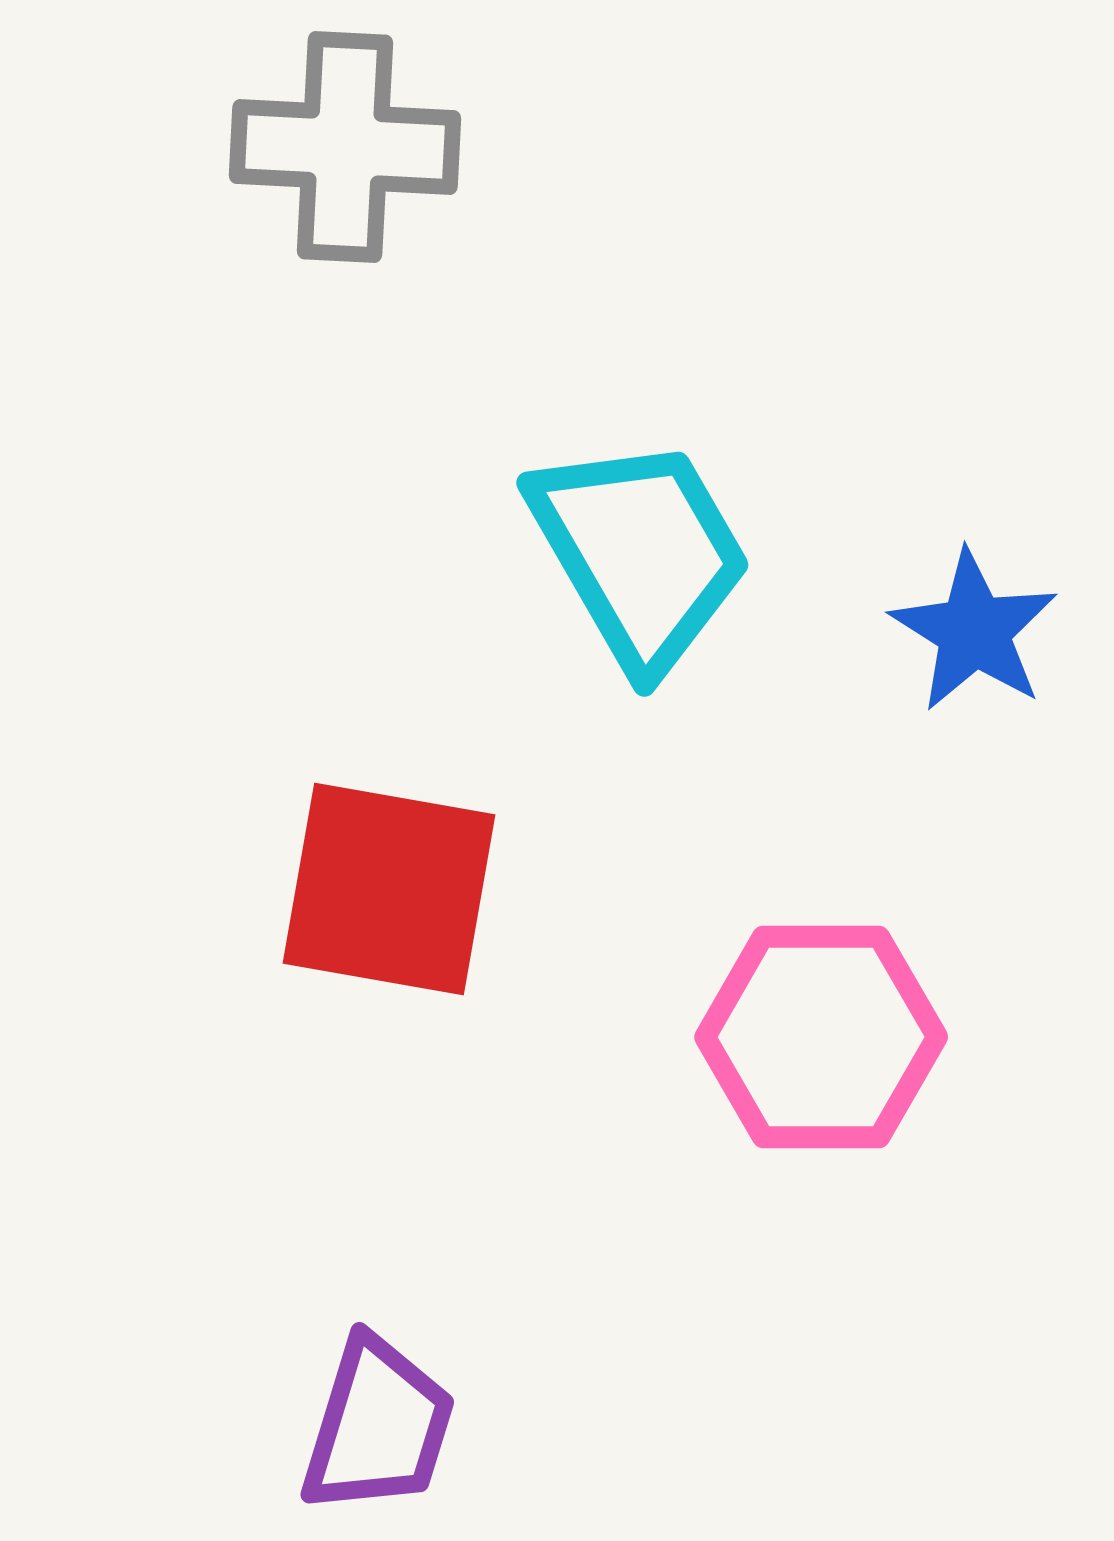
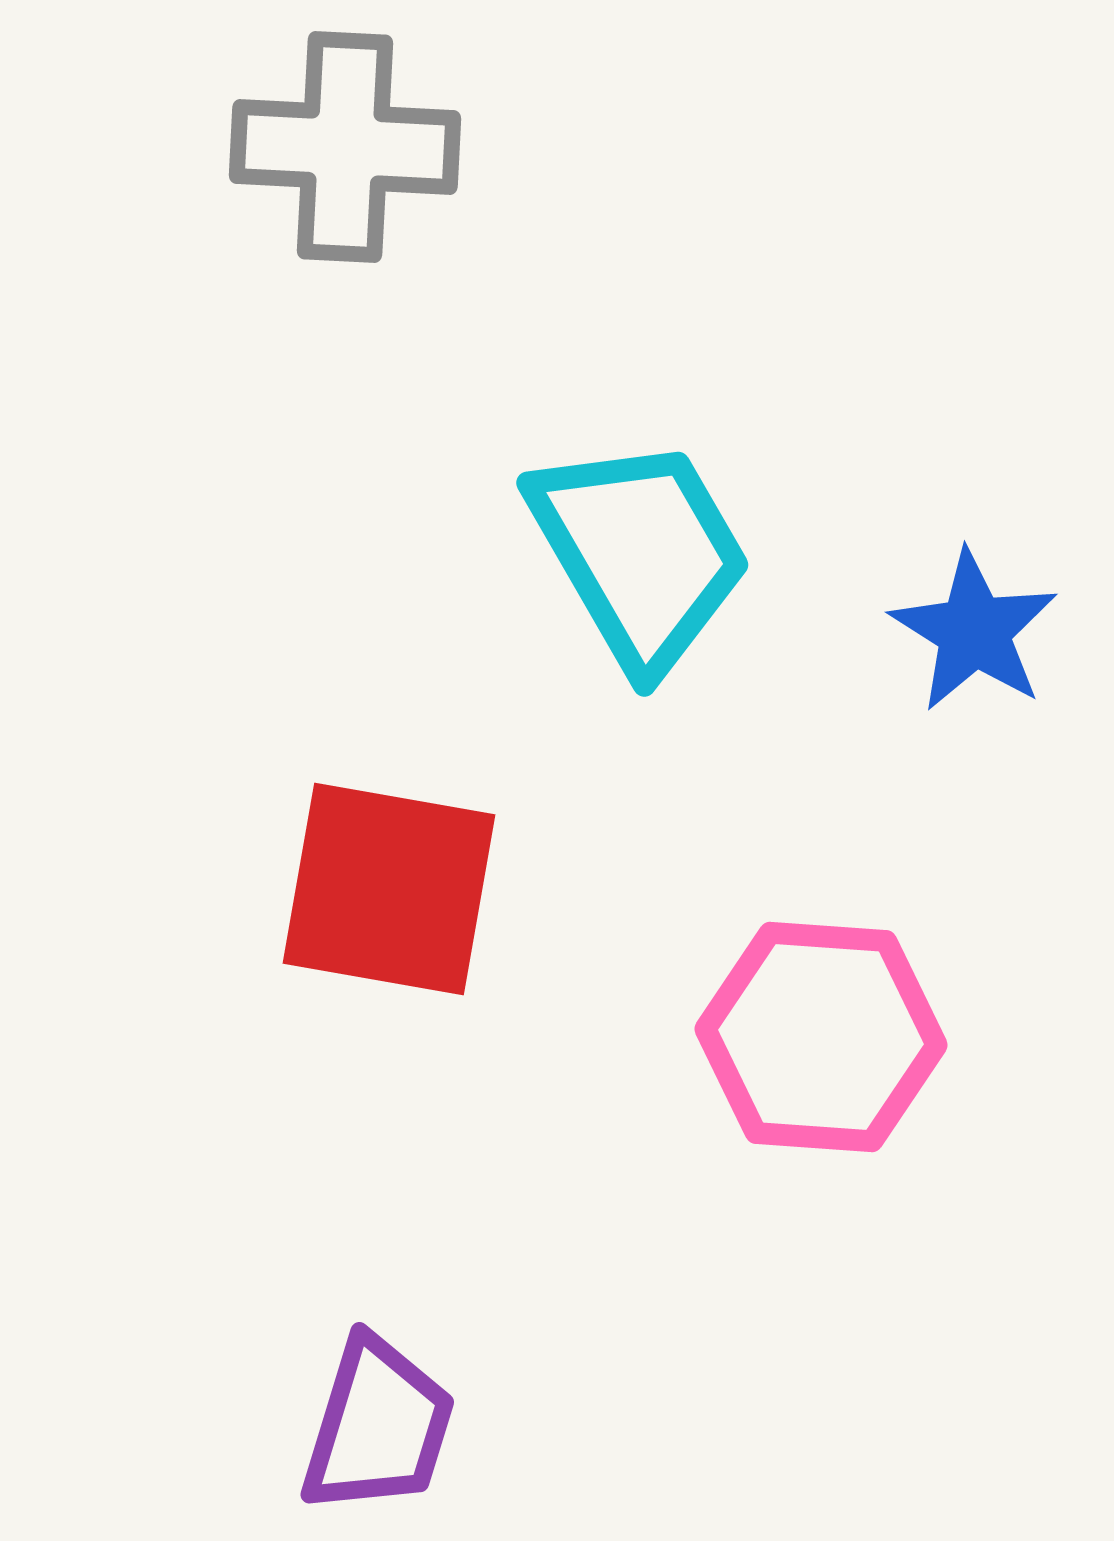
pink hexagon: rotated 4 degrees clockwise
